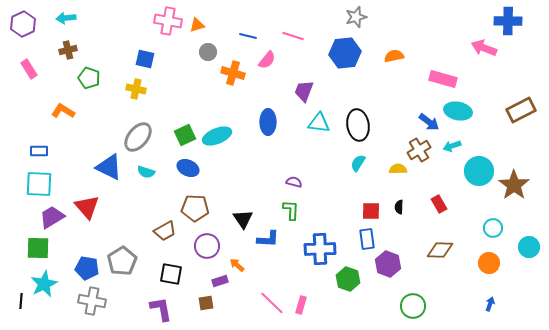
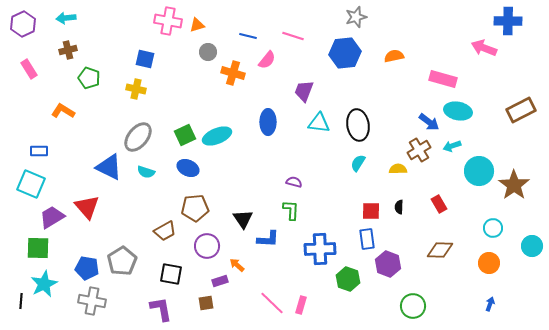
cyan square at (39, 184): moved 8 px left; rotated 20 degrees clockwise
brown pentagon at (195, 208): rotated 8 degrees counterclockwise
cyan circle at (529, 247): moved 3 px right, 1 px up
